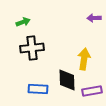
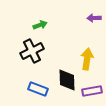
green arrow: moved 17 px right, 3 px down
black cross: moved 3 px down; rotated 20 degrees counterclockwise
yellow arrow: moved 3 px right
blue rectangle: rotated 18 degrees clockwise
